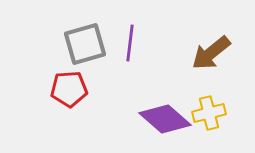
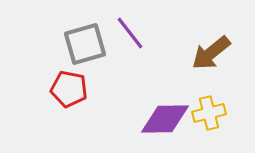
purple line: moved 10 px up; rotated 45 degrees counterclockwise
red pentagon: rotated 15 degrees clockwise
purple diamond: rotated 42 degrees counterclockwise
